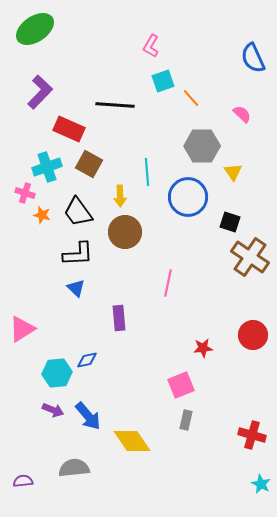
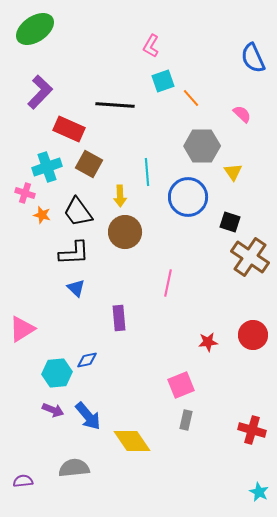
black L-shape: moved 4 px left, 1 px up
red star: moved 5 px right, 6 px up
red cross: moved 5 px up
cyan star: moved 2 px left, 8 px down
